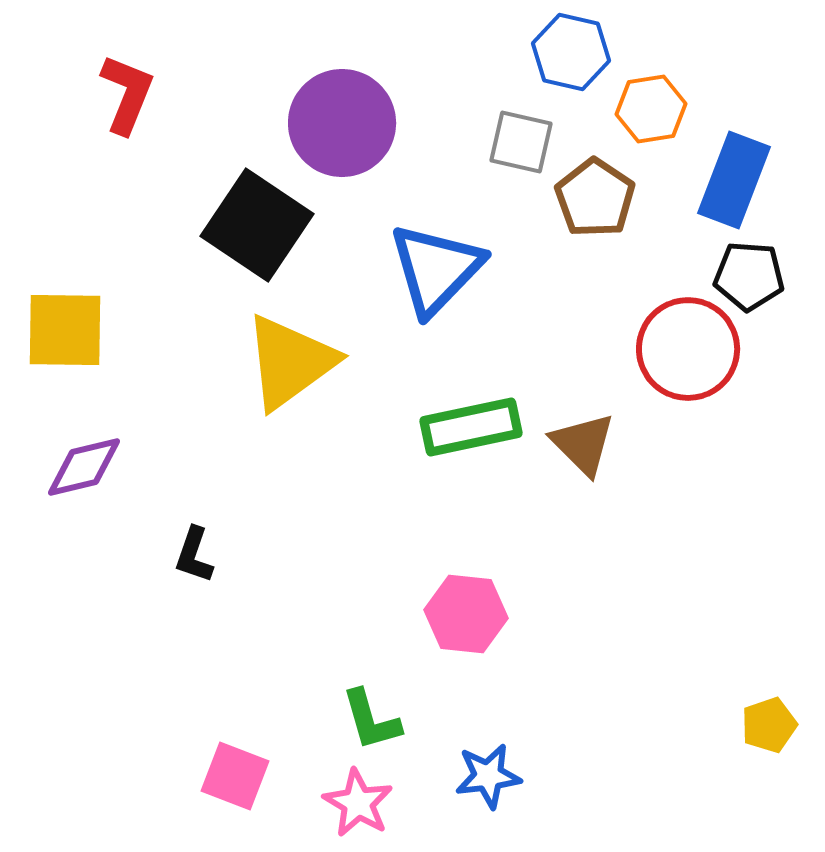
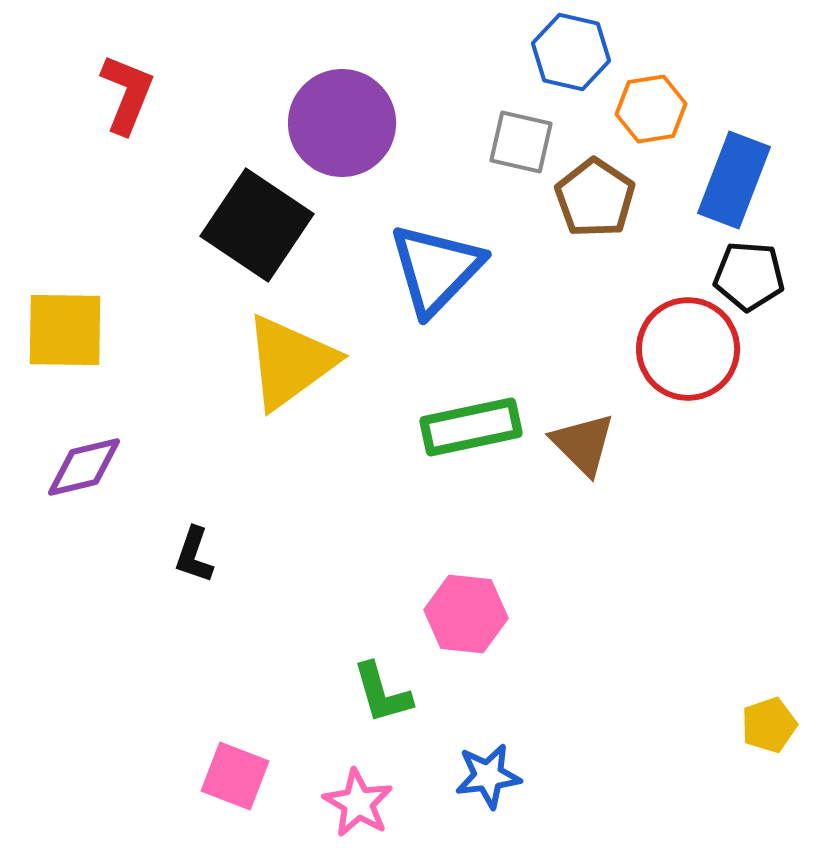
green L-shape: moved 11 px right, 27 px up
